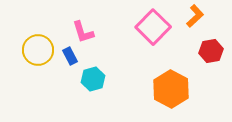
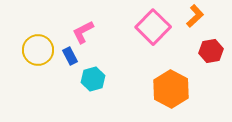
pink L-shape: rotated 80 degrees clockwise
